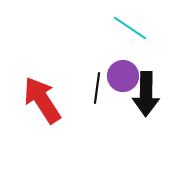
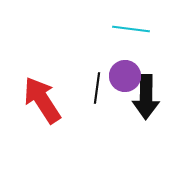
cyan line: moved 1 px right, 1 px down; rotated 27 degrees counterclockwise
purple circle: moved 2 px right
black arrow: moved 3 px down
